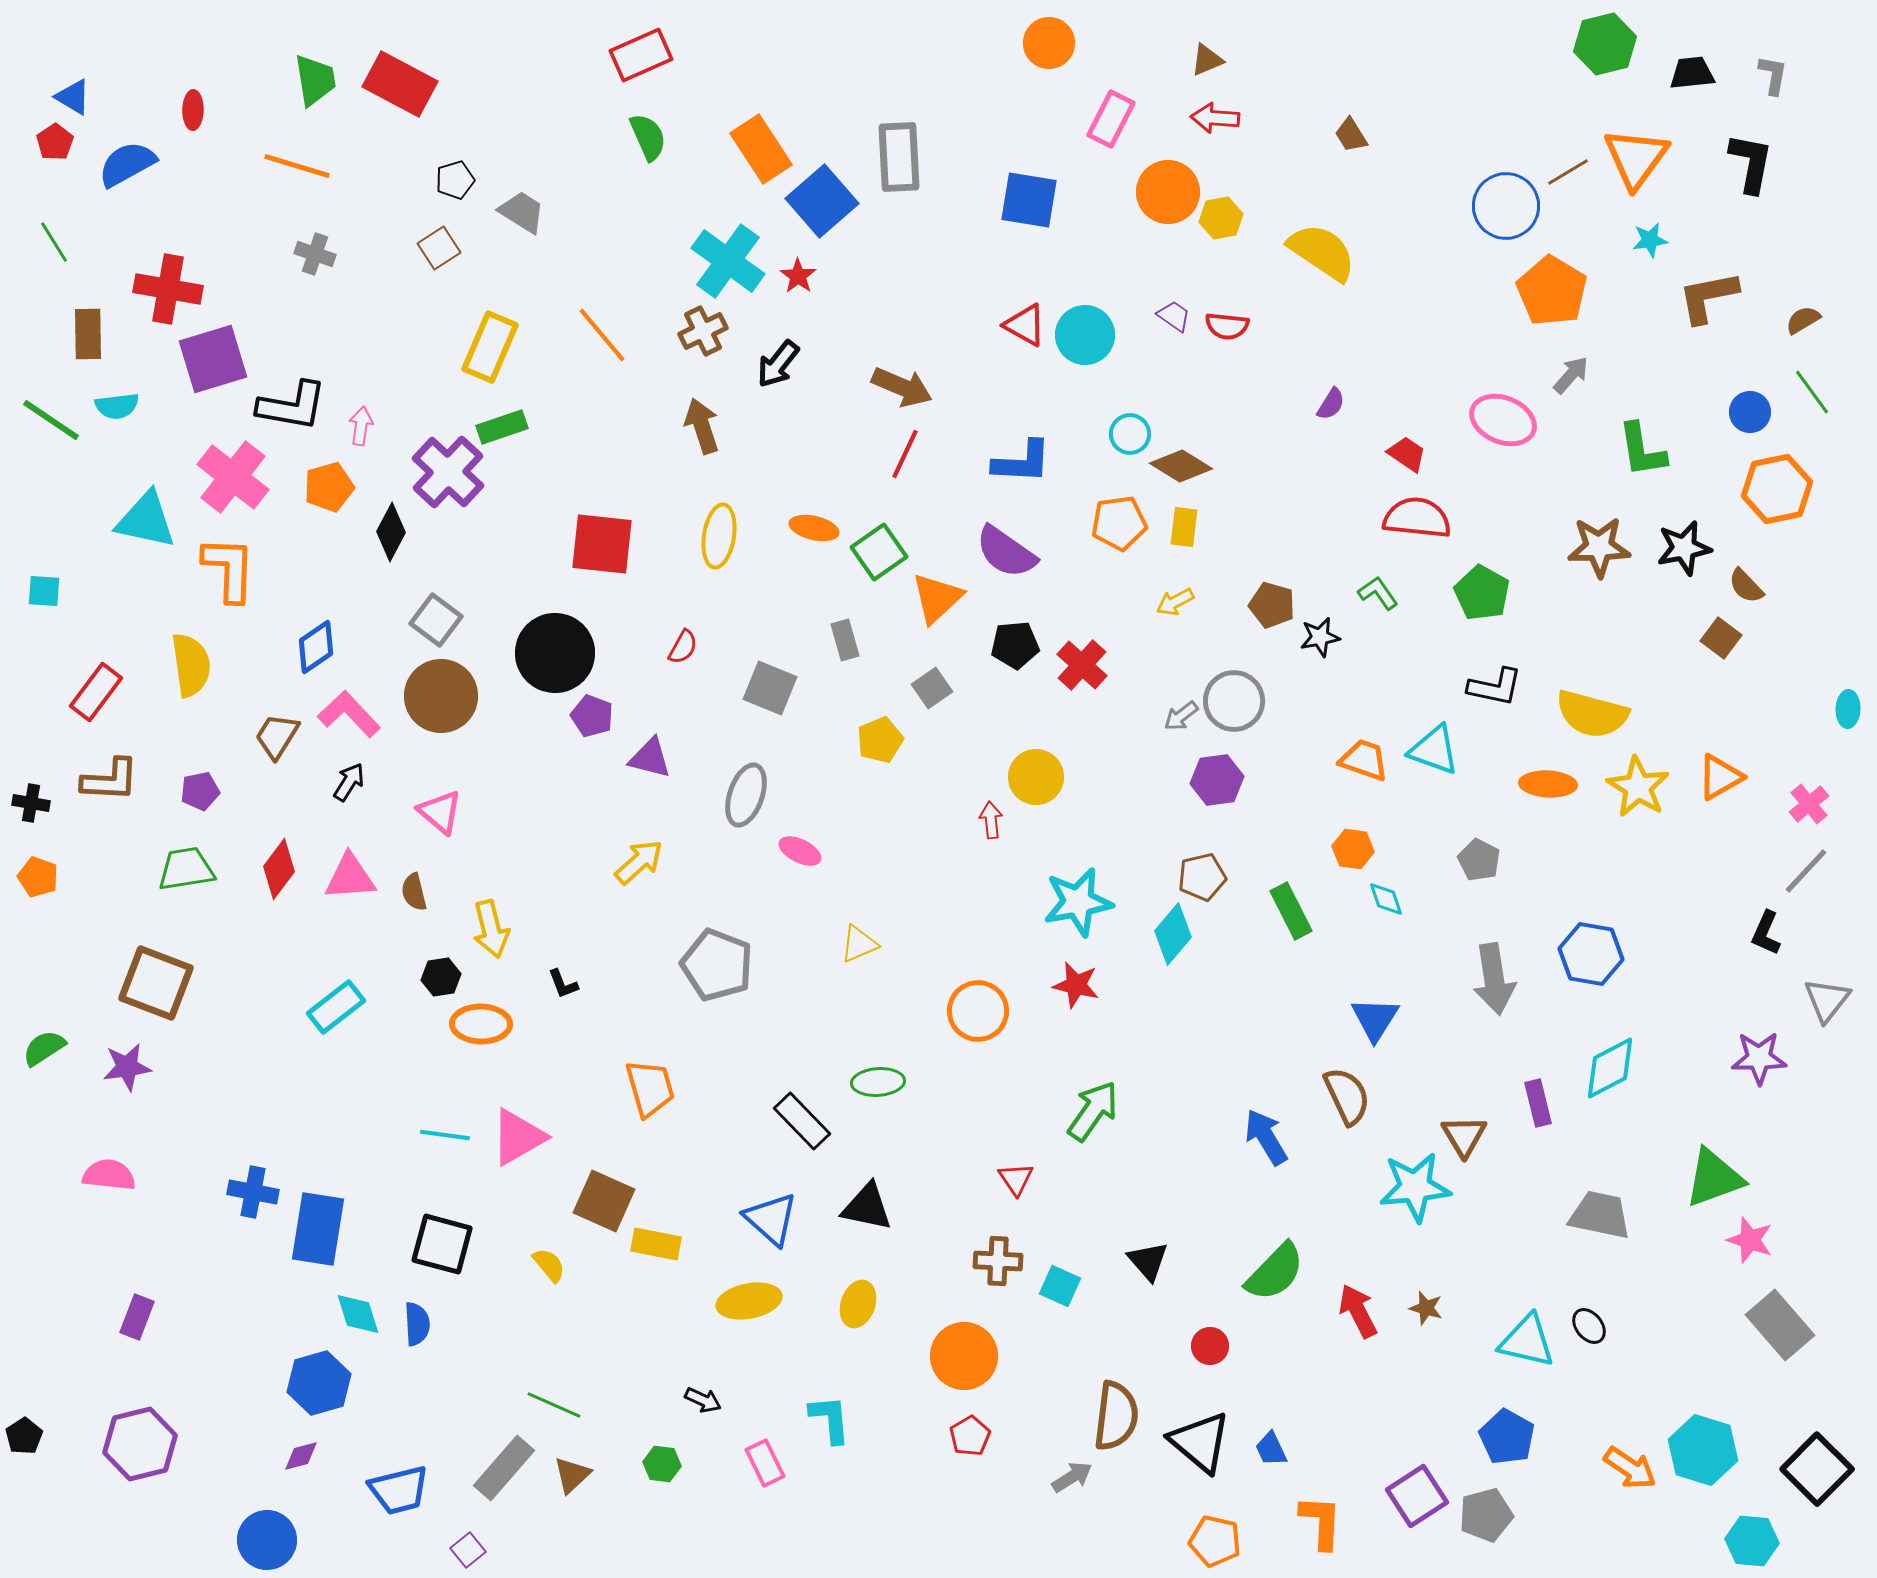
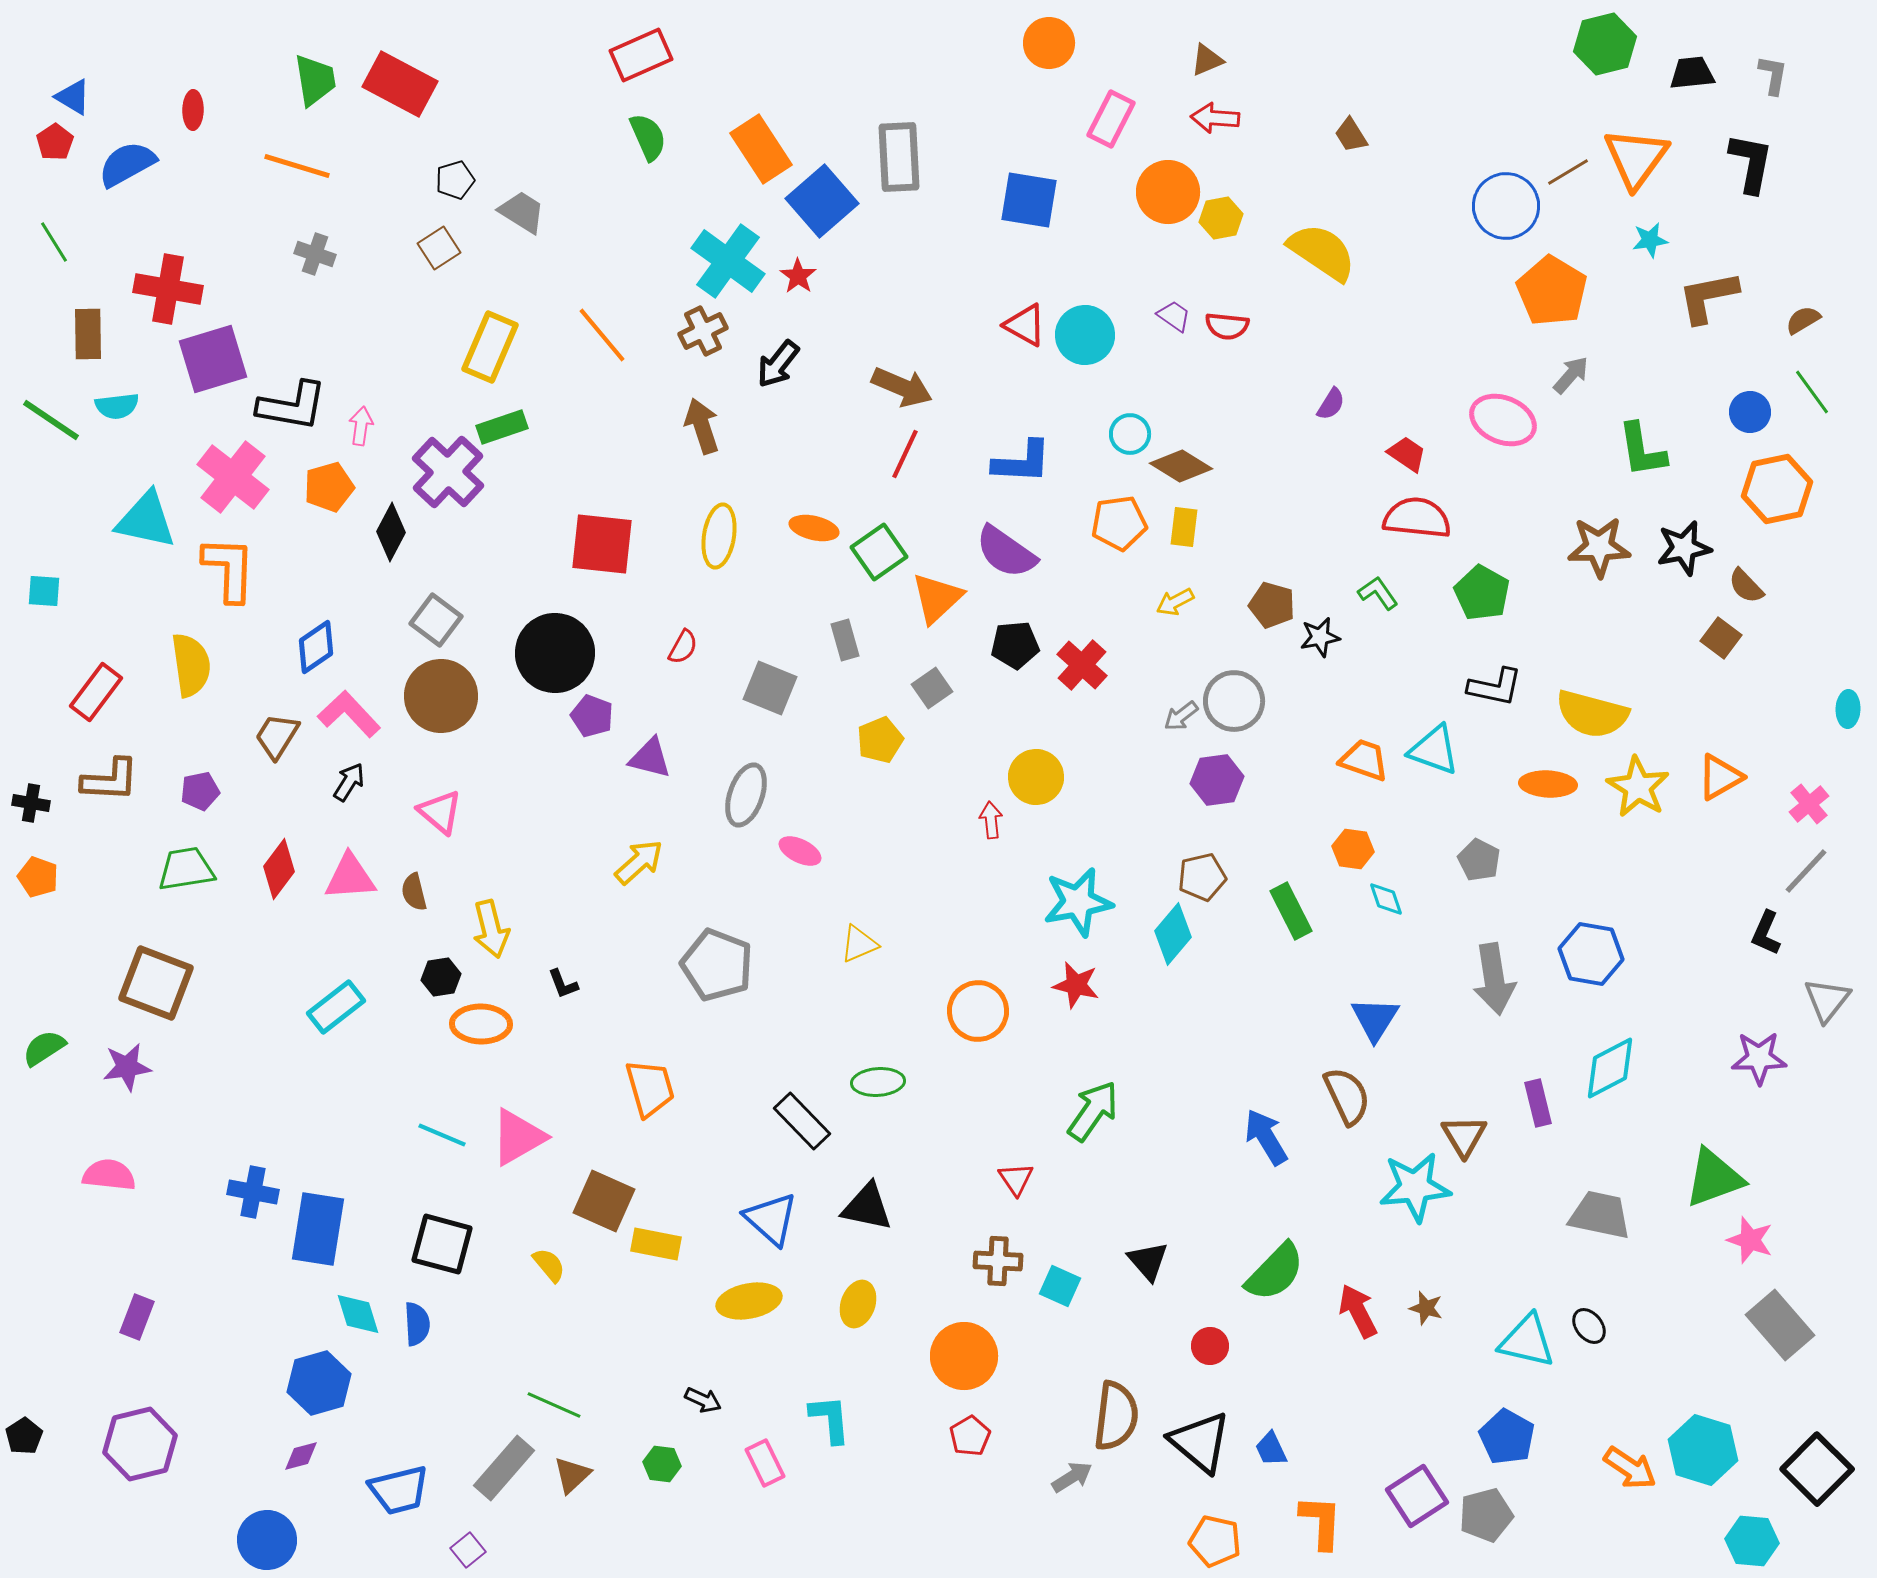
cyan line at (445, 1135): moved 3 px left; rotated 15 degrees clockwise
